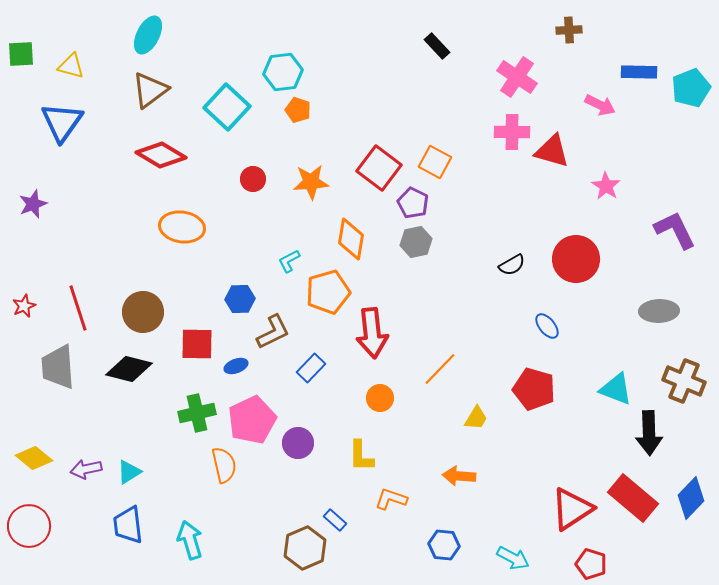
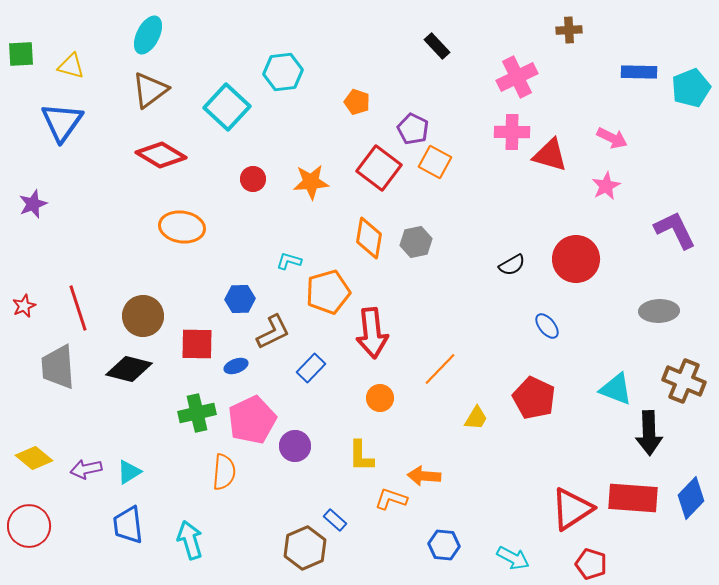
pink cross at (517, 77): rotated 30 degrees clockwise
pink arrow at (600, 105): moved 12 px right, 33 px down
orange pentagon at (298, 110): moved 59 px right, 8 px up
red triangle at (552, 151): moved 2 px left, 4 px down
pink star at (606, 186): rotated 12 degrees clockwise
purple pentagon at (413, 203): moved 74 px up
orange diamond at (351, 239): moved 18 px right, 1 px up
cyan L-shape at (289, 261): rotated 45 degrees clockwise
brown circle at (143, 312): moved 4 px down
red pentagon at (534, 389): moved 9 px down; rotated 9 degrees clockwise
purple circle at (298, 443): moved 3 px left, 3 px down
orange semicircle at (224, 465): moved 7 px down; rotated 18 degrees clockwise
orange arrow at (459, 476): moved 35 px left
red rectangle at (633, 498): rotated 36 degrees counterclockwise
